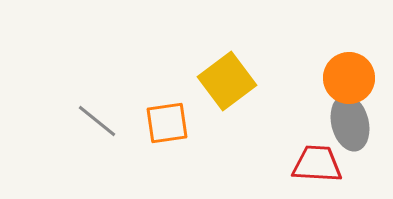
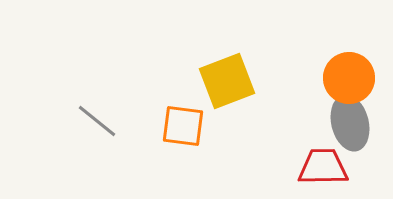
yellow square: rotated 16 degrees clockwise
orange square: moved 16 px right, 3 px down; rotated 15 degrees clockwise
red trapezoid: moved 6 px right, 3 px down; rotated 4 degrees counterclockwise
